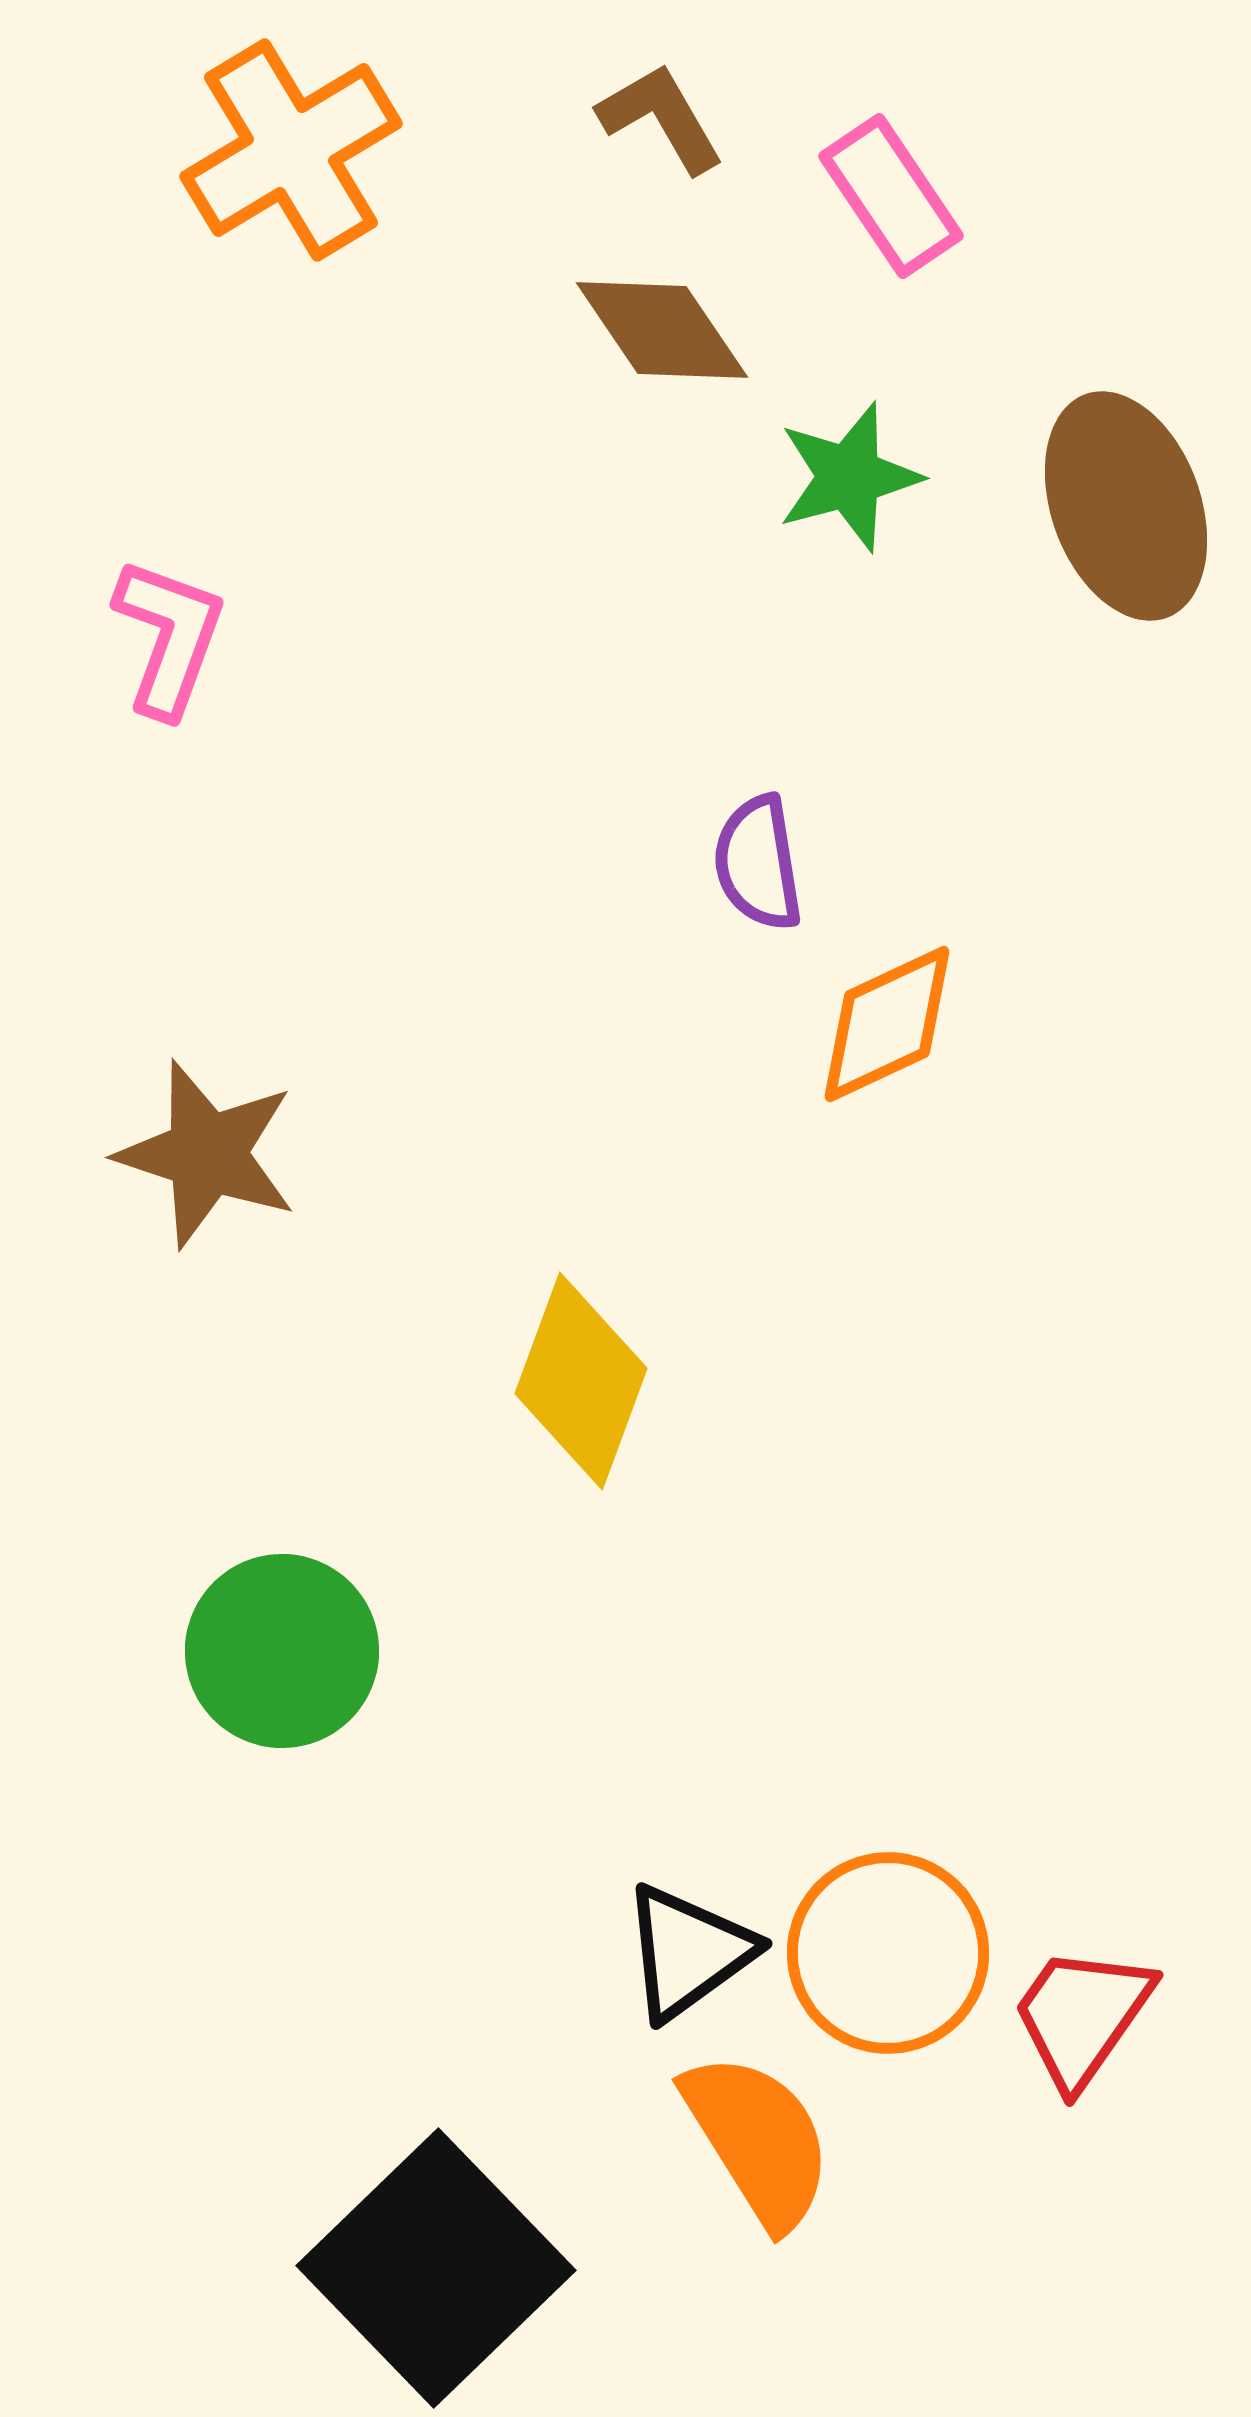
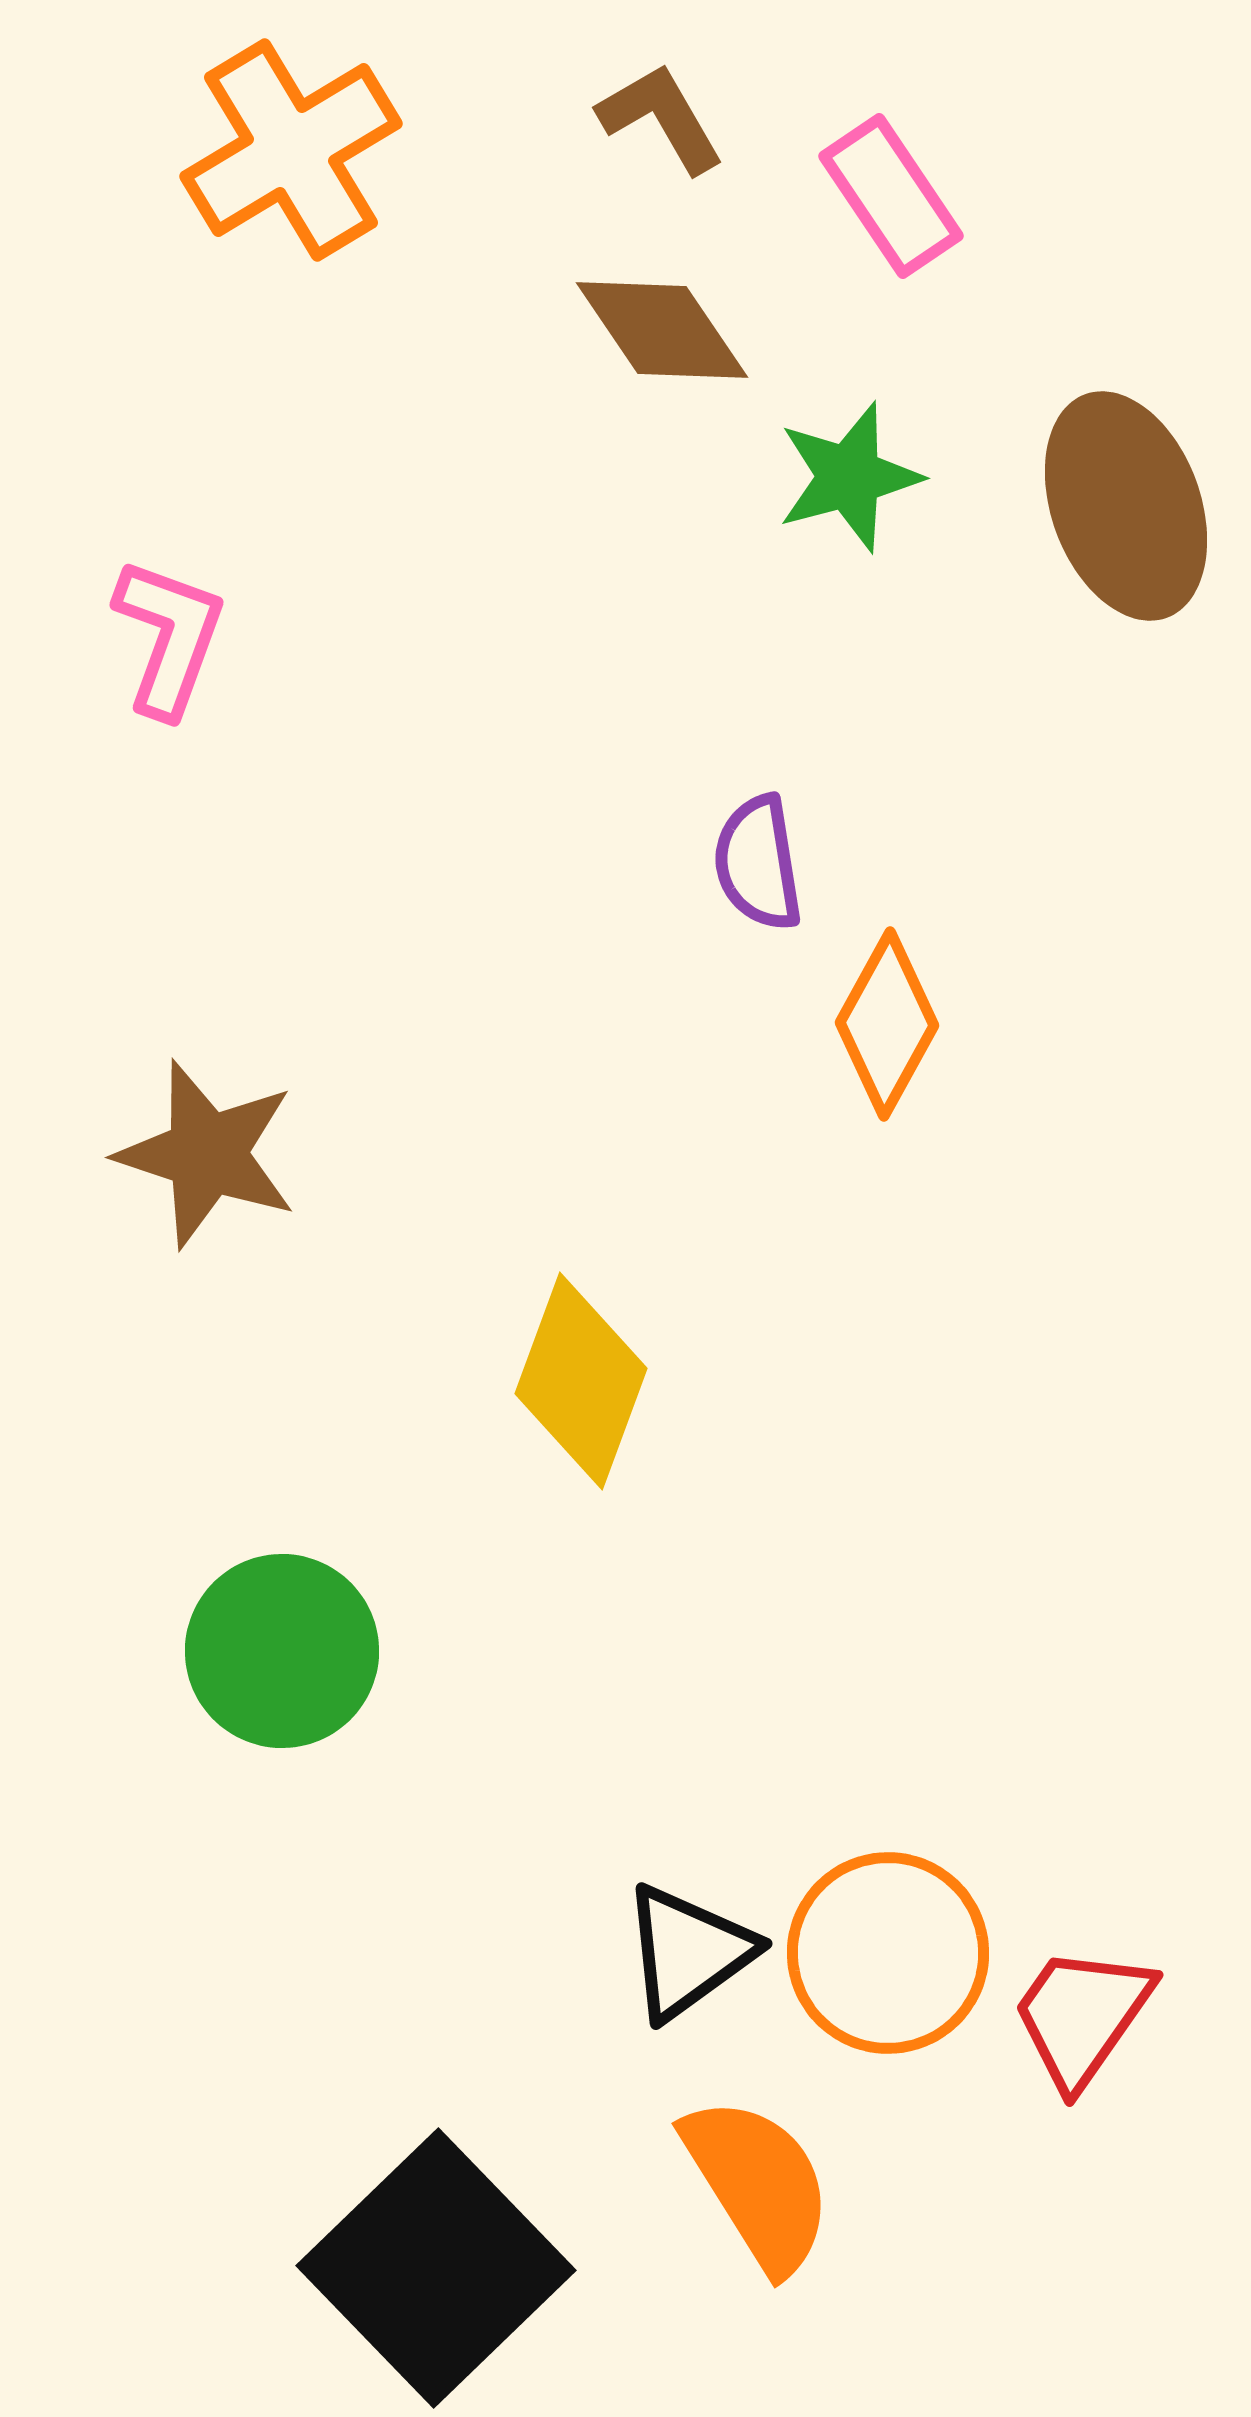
orange diamond: rotated 36 degrees counterclockwise
orange semicircle: moved 44 px down
